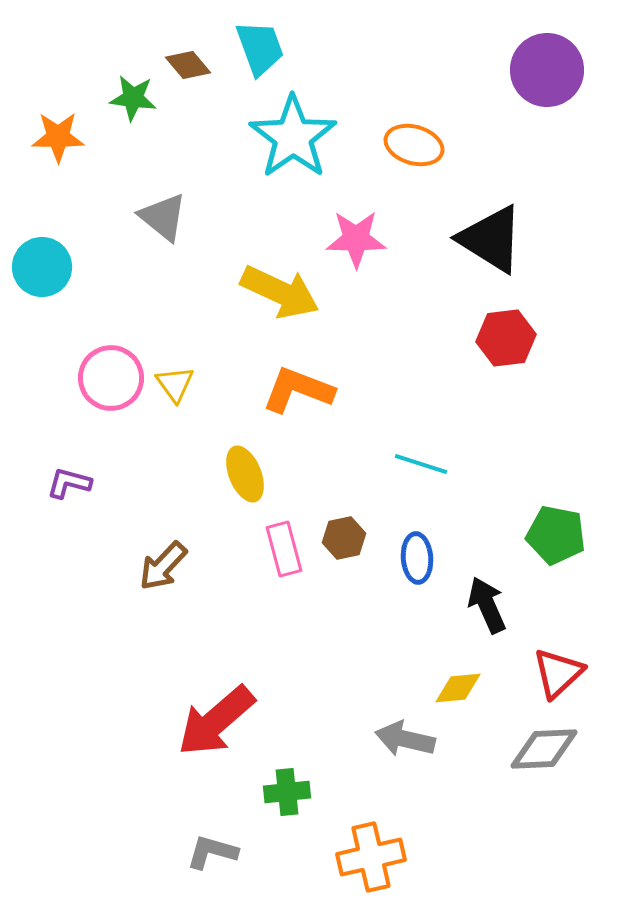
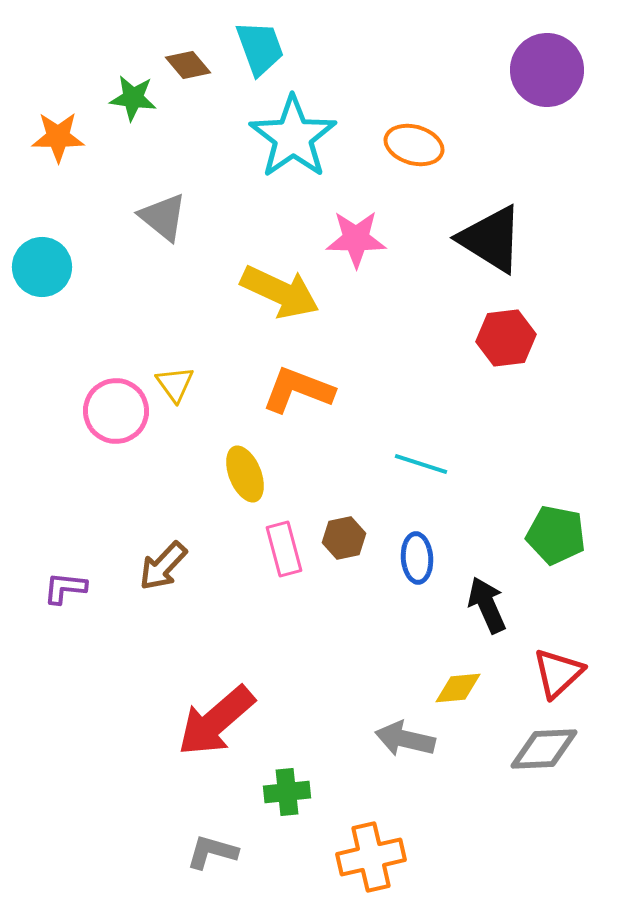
pink circle: moved 5 px right, 33 px down
purple L-shape: moved 4 px left, 105 px down; rotated 9 degrees counterclockwise
